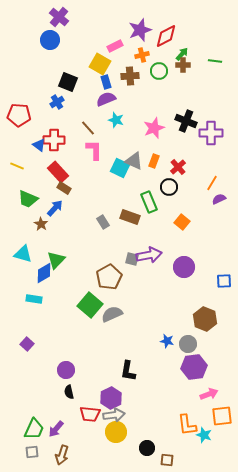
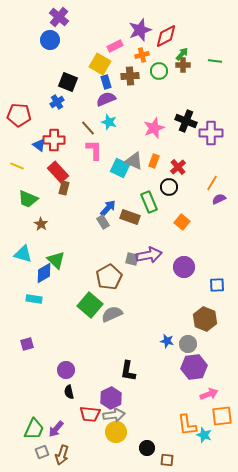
cyan star at (116, 120): moved 7 px left, 2 px down
brown rectangle at (64, 188): rotated 72 degrees clockwise
blue arrow at (55, 208): moved 53 px right
green triangle at (56, 260): rotated 30 degrees counterclockwise
blue square at (224, 281): moved 7 px left, 4 px down
purple square at (27, 344): rotated 32 degrees clockwise
gray square at (32, 452): moved 10 px right; rotated 16 degrees counterclockwise
